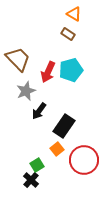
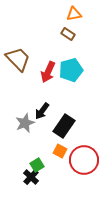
orange triangle: rotated 42 degrees counterclockwise
gray star: moved 1 px left, 32 px down
black arrow: moved 3 px right
orange square: moved 3 px right, 2 px down; rotated 24 degrees counterclockwise
black cross: moved 3 px up
